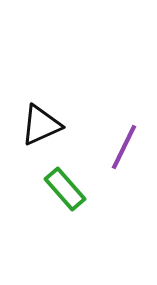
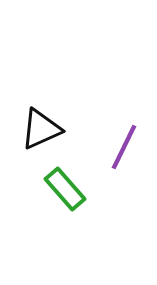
black triangle: moved 4 px down
